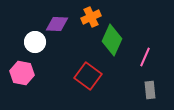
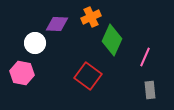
white circle: moved 1 px down
